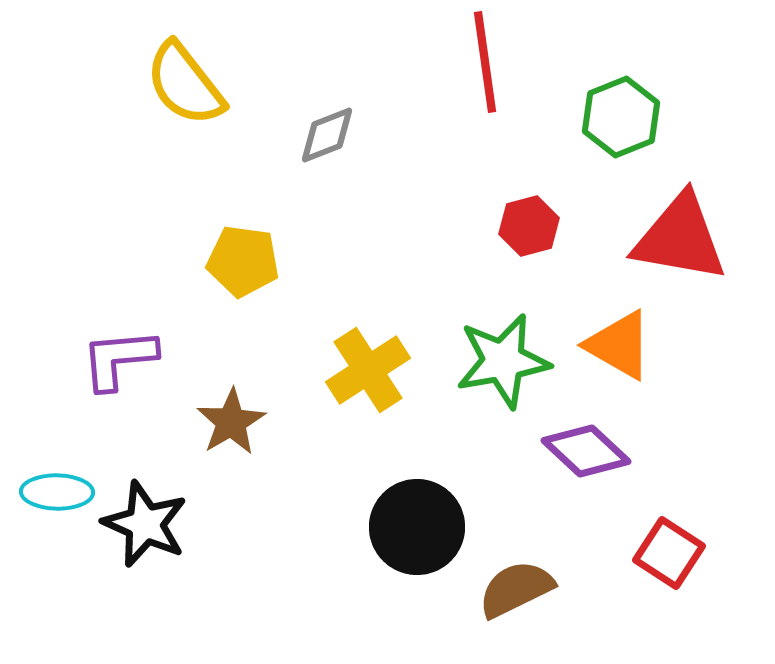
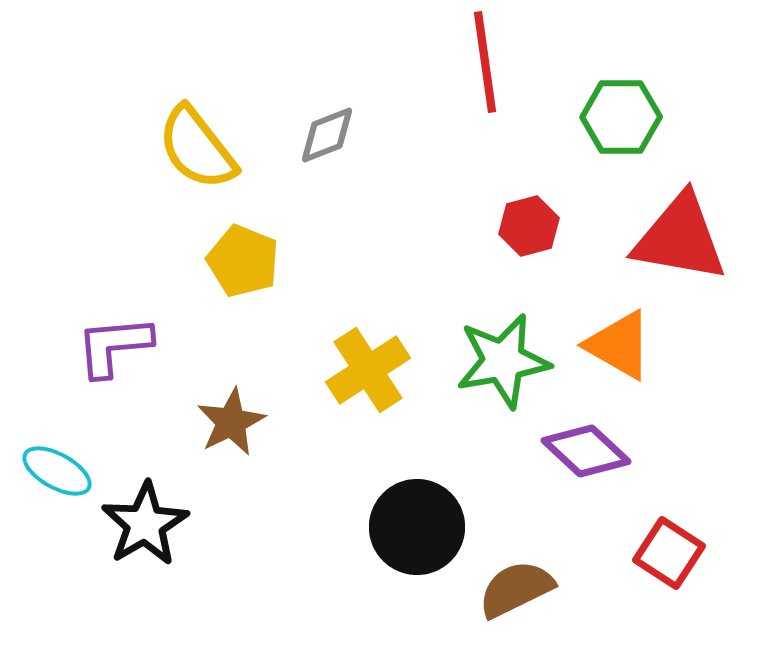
yellow semicircle: moved 12 px right, 64 px down
green hexagon: rotated 22 degrees clockwise
yellow pentagon: rotated 14 degrees clockwise
purple L-shape: moved 5 px left, 13 px up
brown star: rotated 4 degrees clockwise
cyan ellipse: moved 21 px up; rotated 28 degrees clockwise
black star: rotated 18 degrees clockwise
